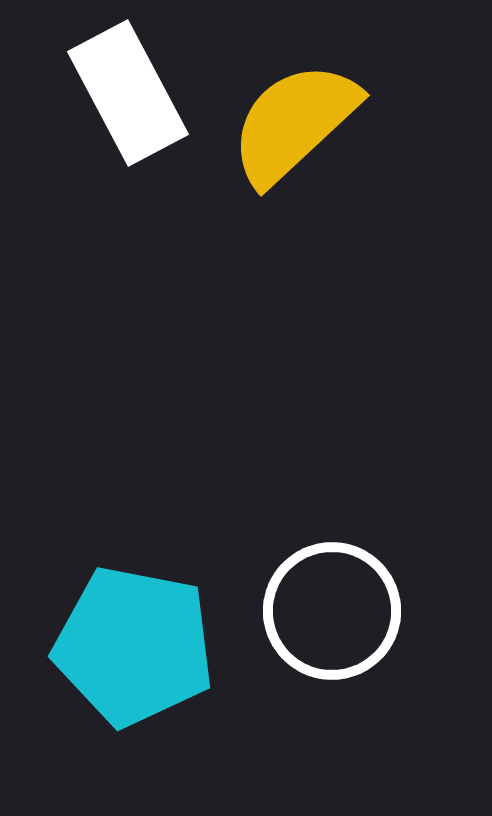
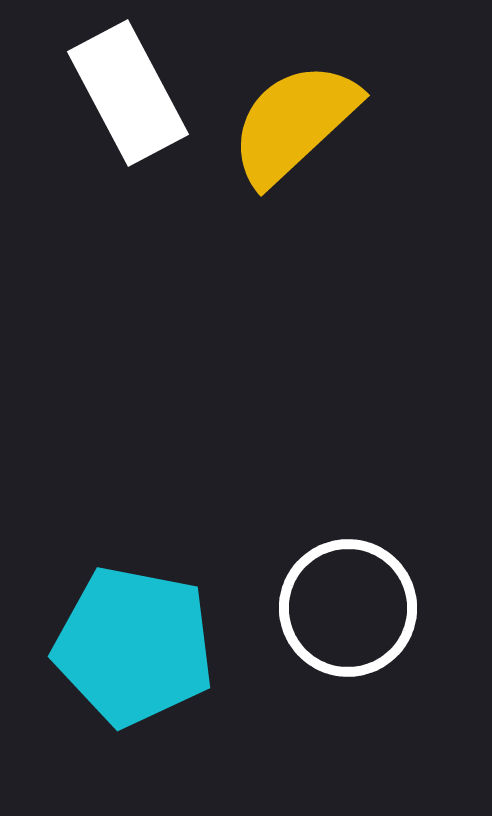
white circle: moved 16 px right, 3 px up
